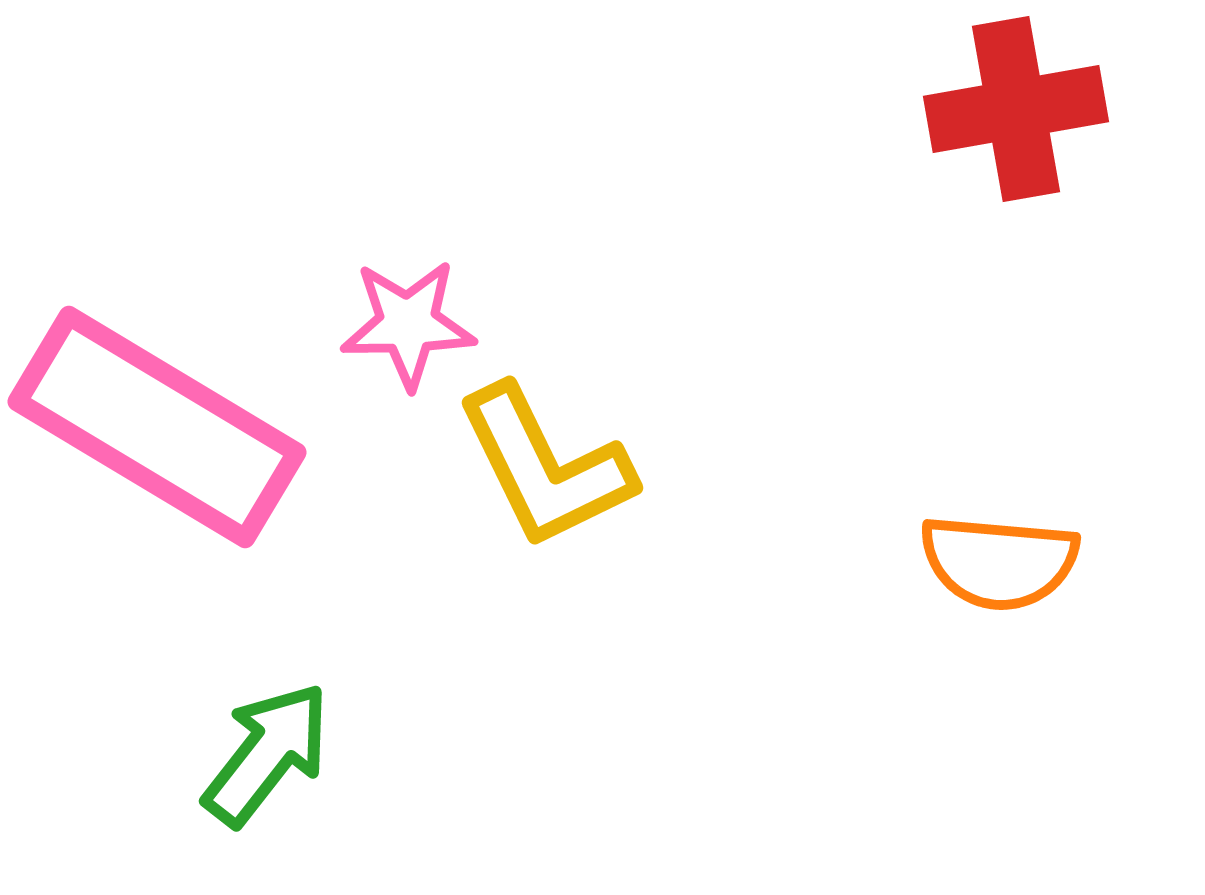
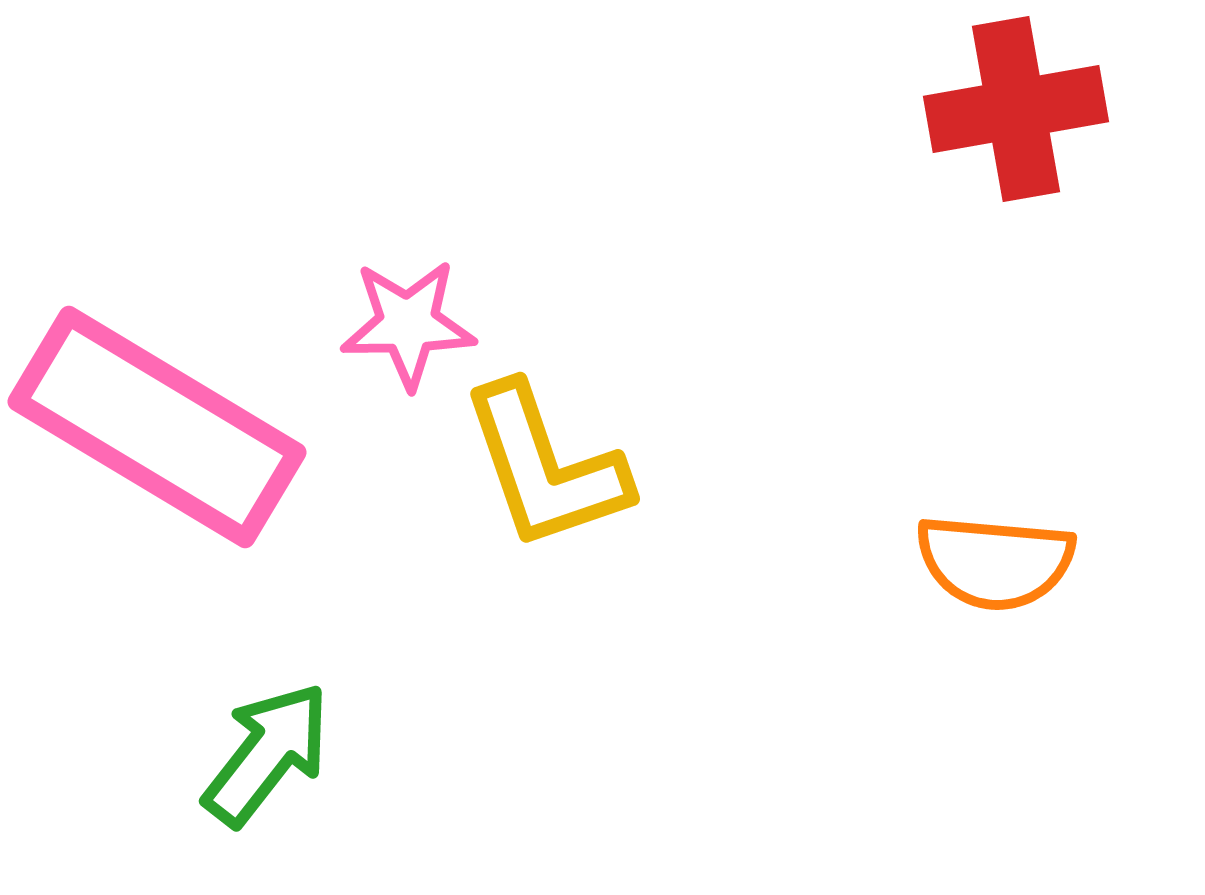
yellow L-shape: rotated 7 degrees clockwise
orange semicircle: moved 4 px left
